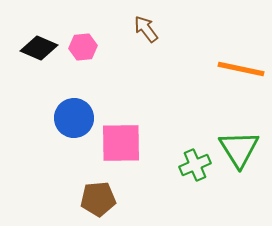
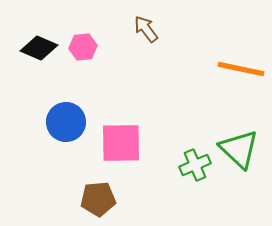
blue circle: moved 8 px left, 4 px down
green triangle: rotated 15 degrees counterclockwise
